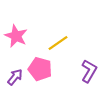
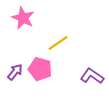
pink star: moved 7 px right, 18 px up
purple L-shape: moved 3 px right, 5 px down; rotated 85 degrees counterclockwise
purple arrow: moved 5 px up
